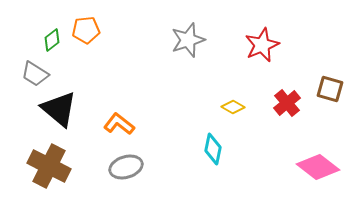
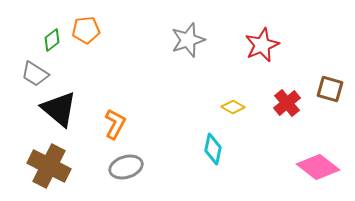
orange L-shape: moved 4 px left; rotated 80 degrees clockwise
